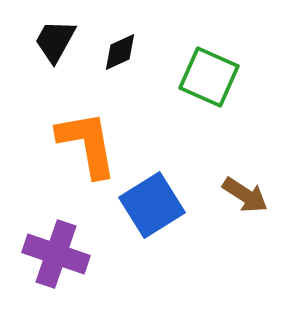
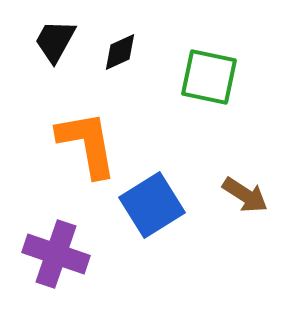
green square: rotated 12 degrees counterclockwise
